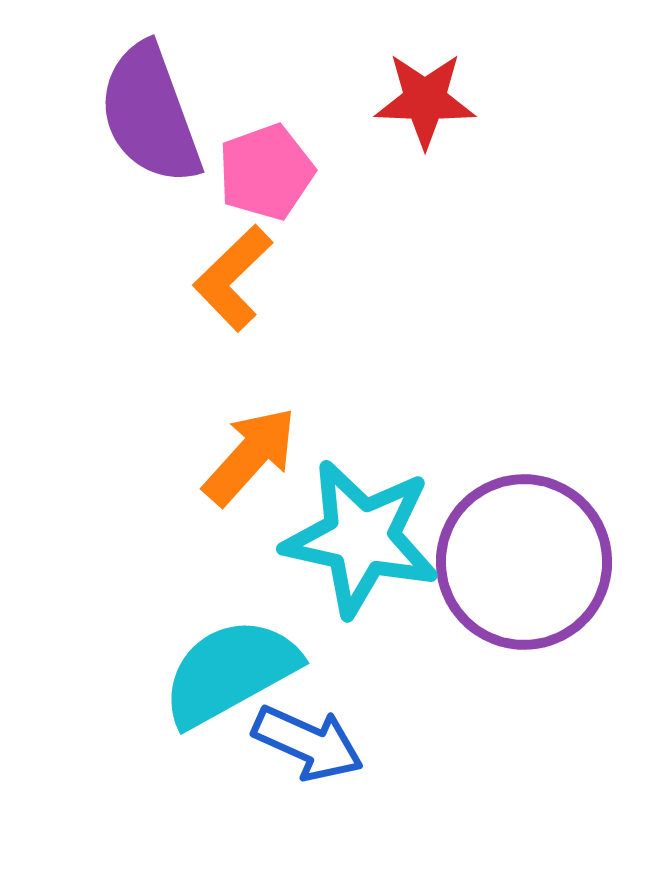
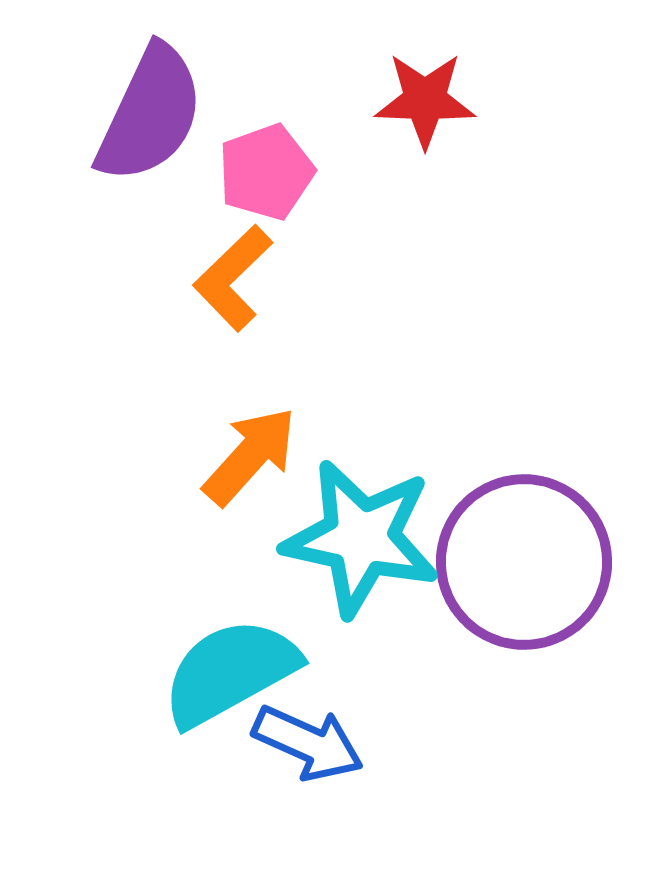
purple semicircle: rotated 135 degrees counterclockwise
